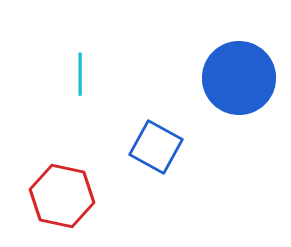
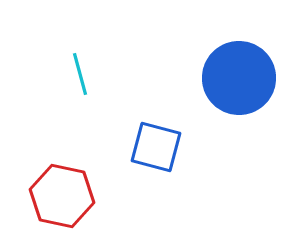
cyan line: rotated 15 degrees counterclockwise
blue square: rotated 14 degrees counterclockwise
